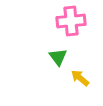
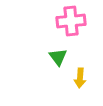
yellow arrow: rotated 126 degrees counterclockwise
